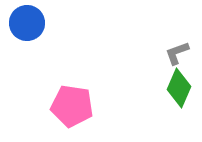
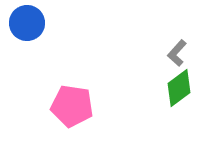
gray L-shape: rotated 28 degrees counterclockwise
green diamond: rotated 30 degrees clockwise
